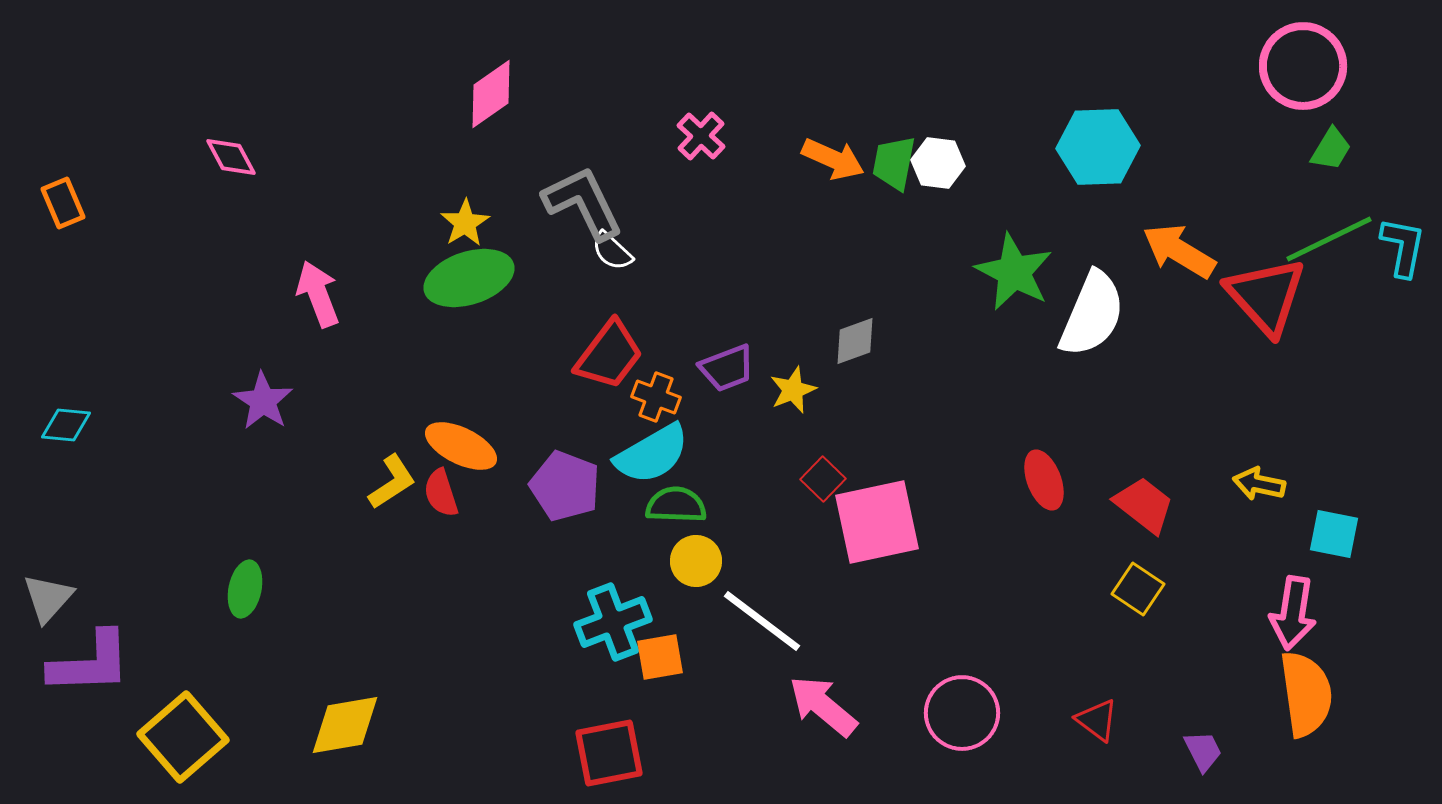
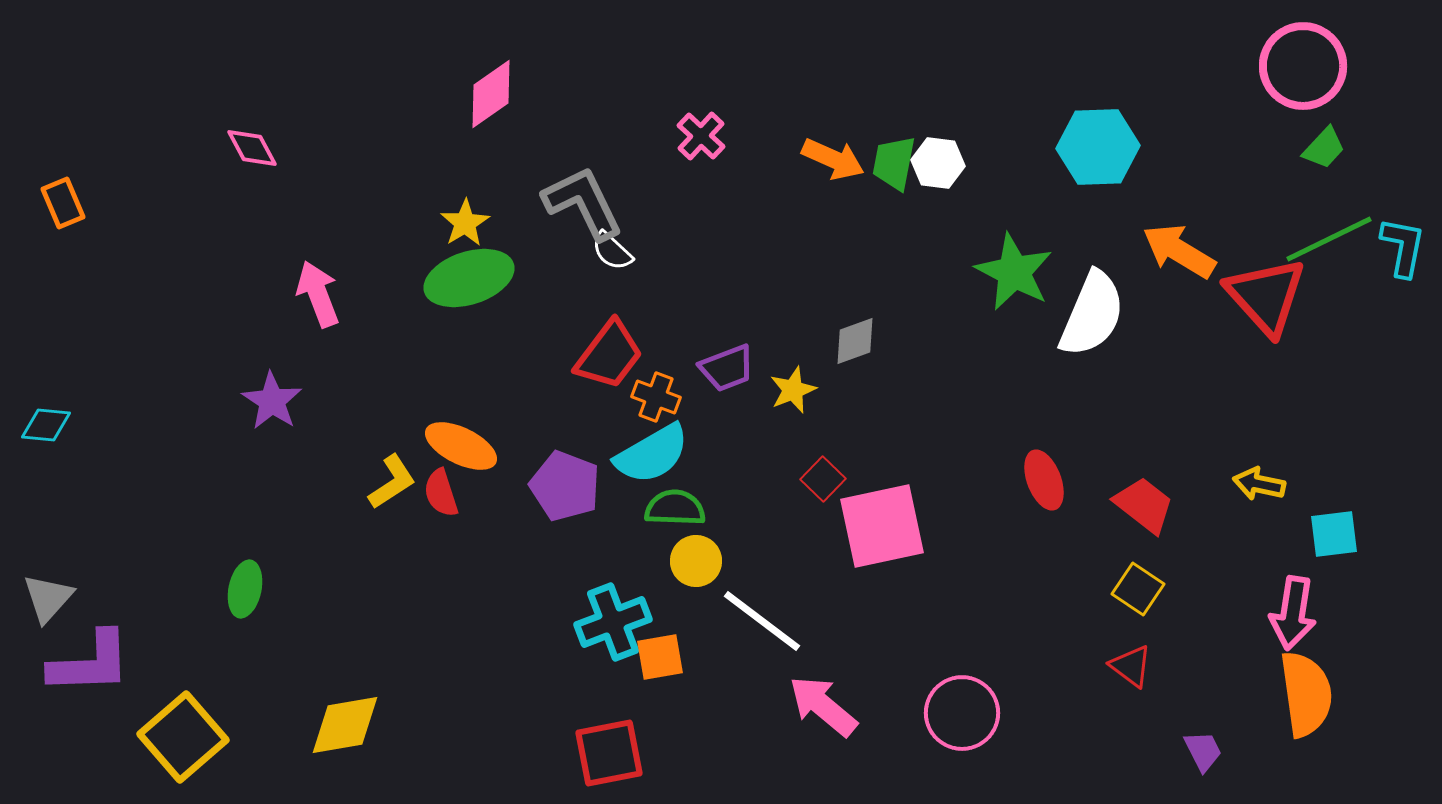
green trapezoid at (1331, 149): moved 7 px left, 1 px up; rotated 12 degrees clockwise
pink diamond at (231, 157): moved 21 px right, 9 px up
purple star at (263, 401): moved 9 px right
cyan diamond at (66, 425): moved 20 px left
green semicircle at (676, 505): moved 1 px left, 3 px down
pink square at (877, 522): moved 5 px right, 4 px down
cyan square at (1334, 534): rotated 18 degrees counterclockwise
red triangle at (1097, 720): moved 34 px right, 54 px up
